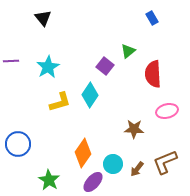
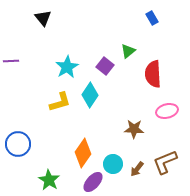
cyan star: moved 19 px right
